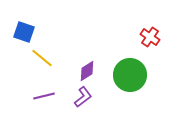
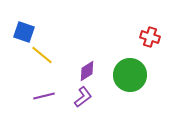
red cross: rotated 18 degrees counterclockwise
yellow line: moved 3 px up
